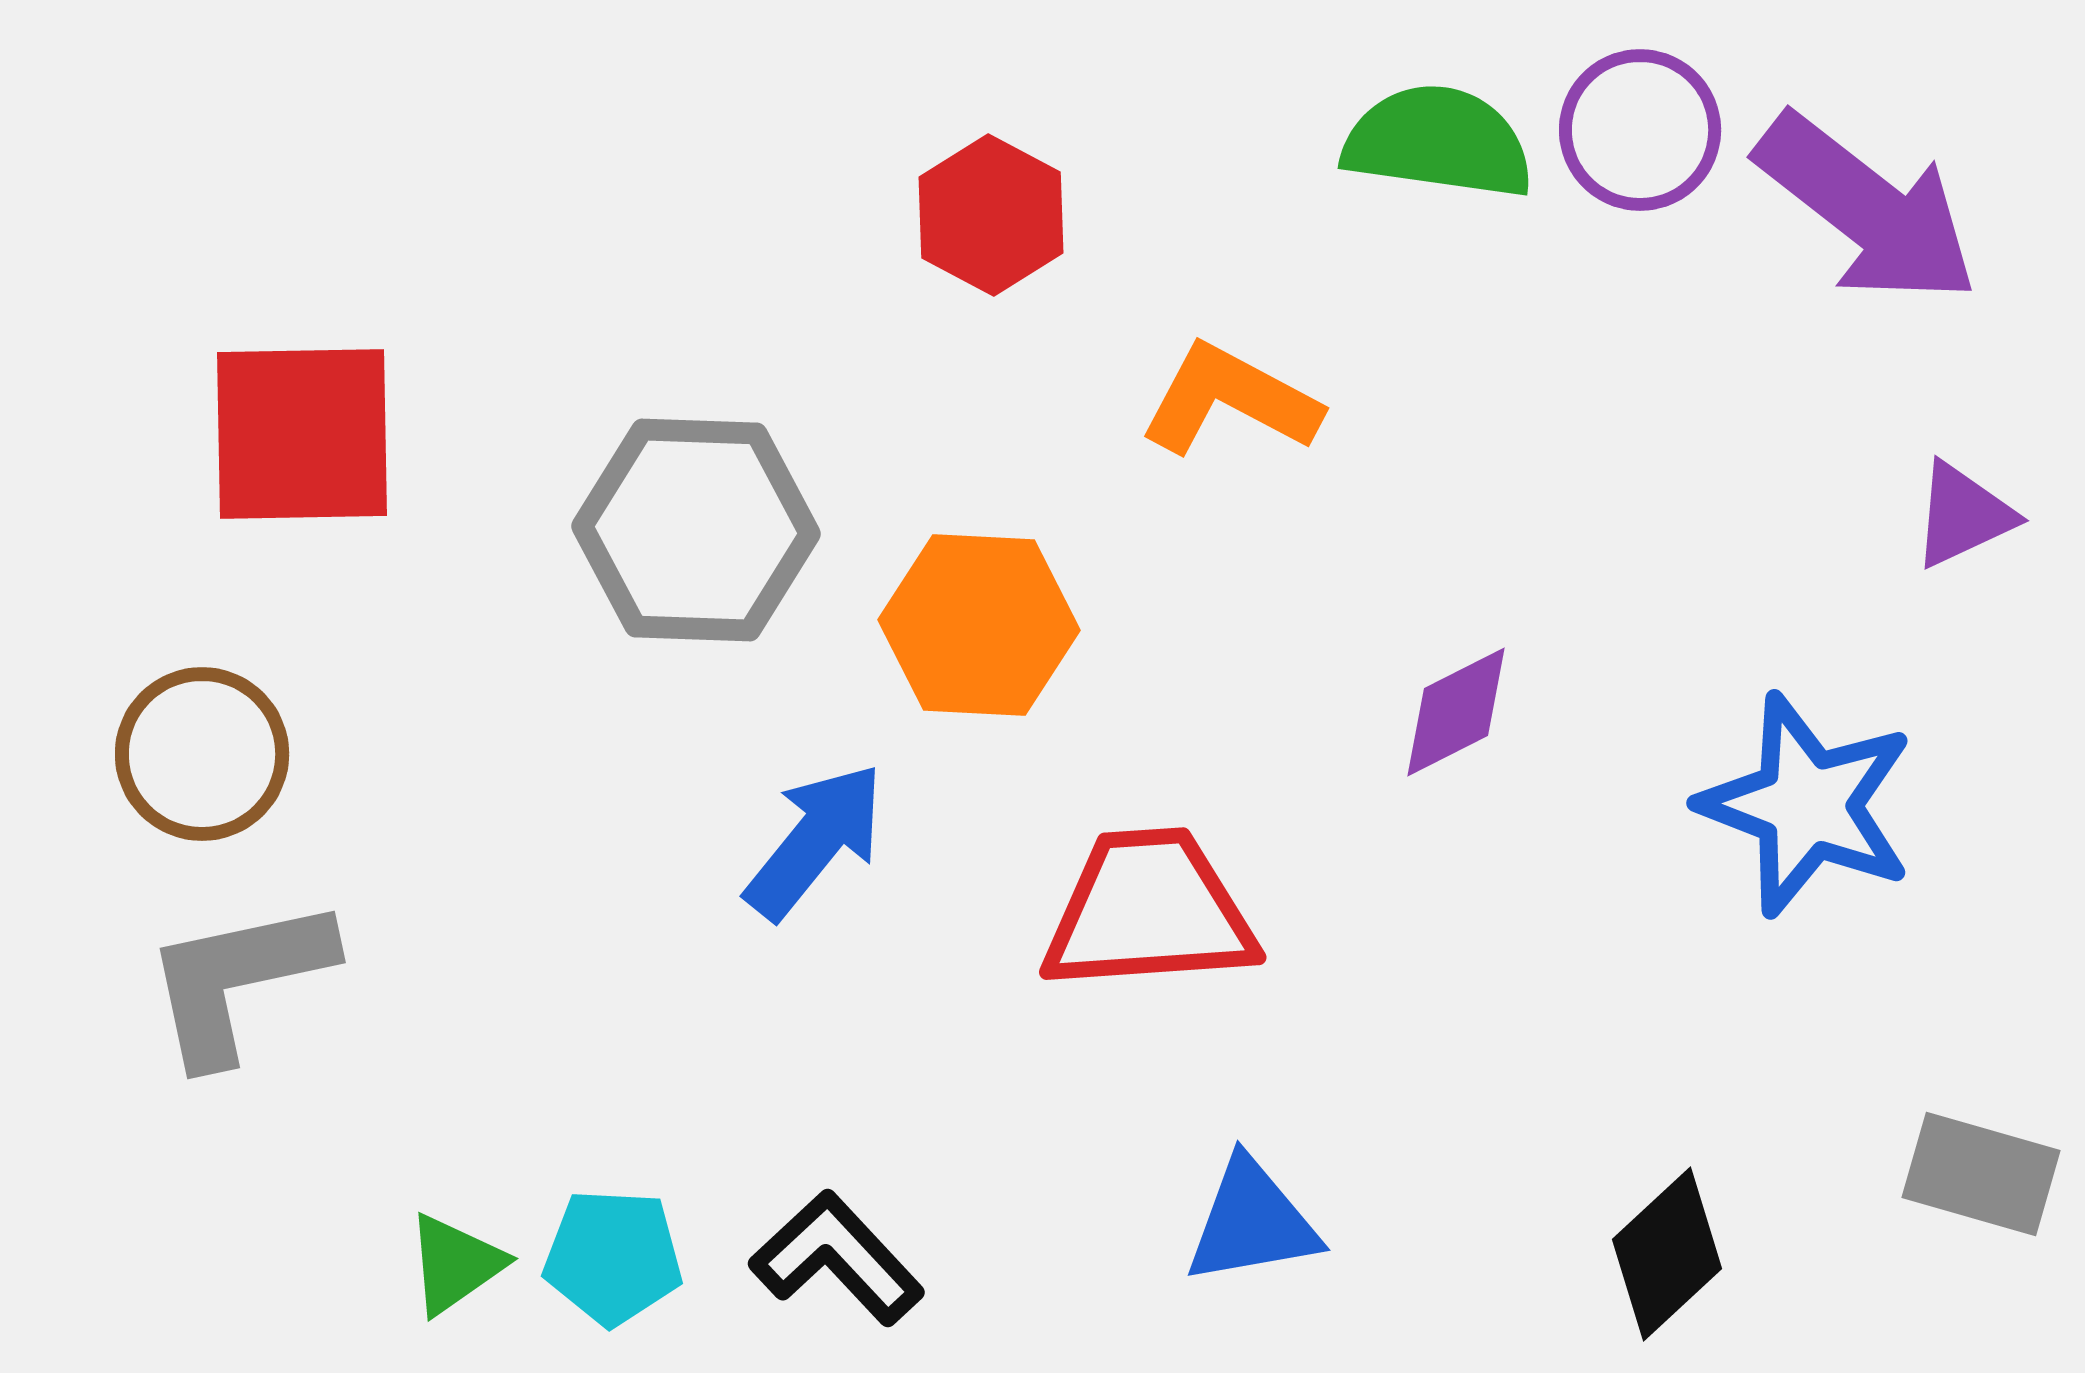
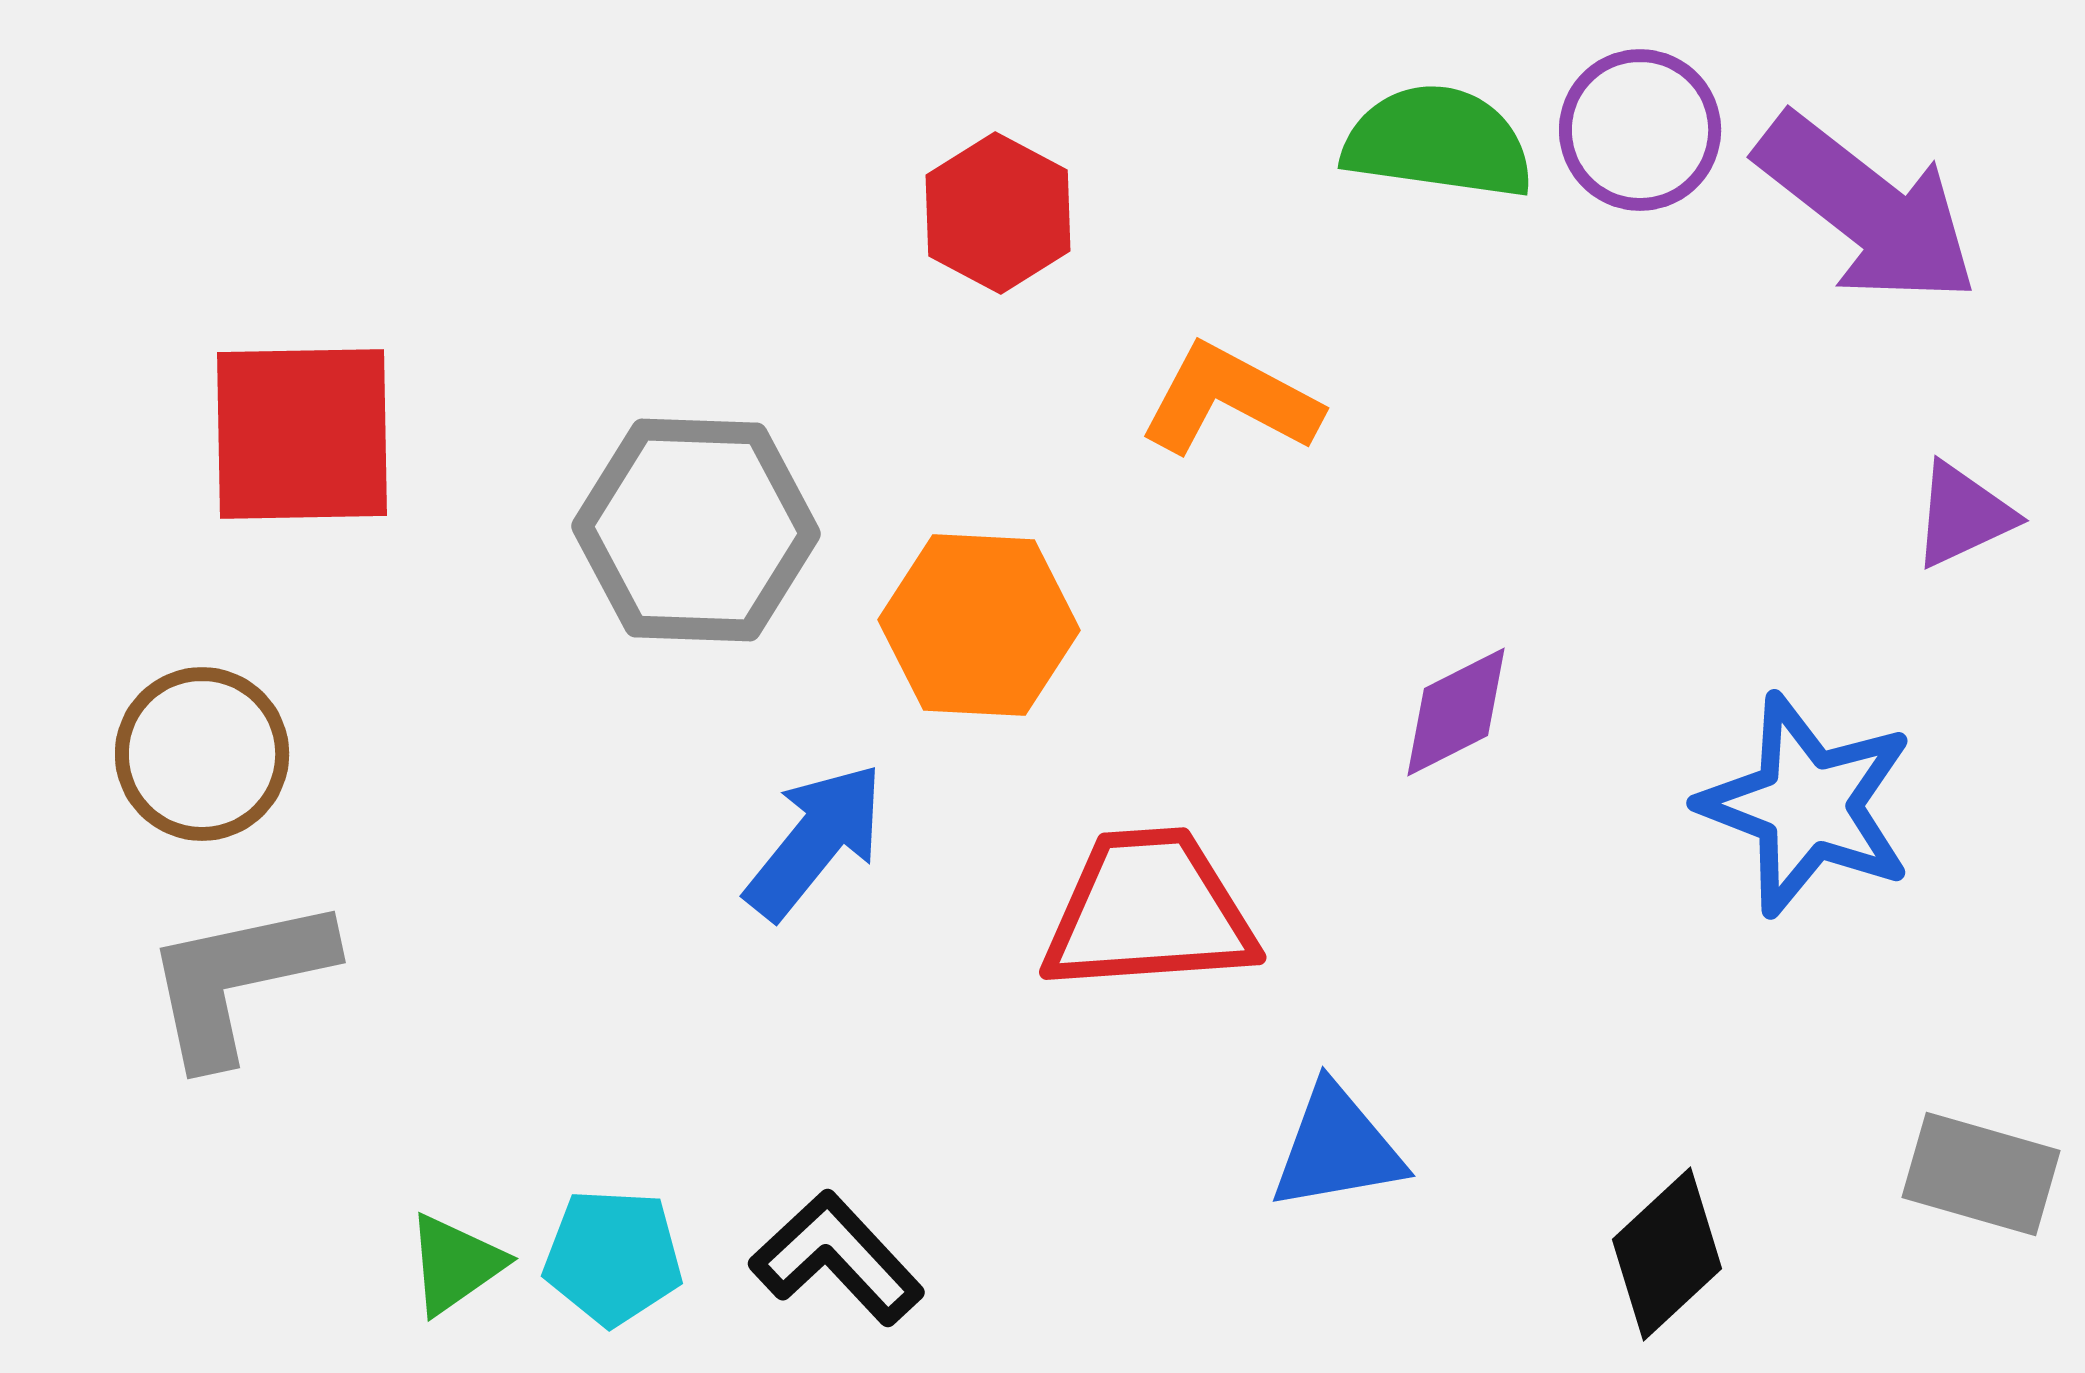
red hexagon: moved 7 px right, 2 px up
blue triangle: moved 85 px right, 74 px up
